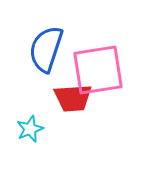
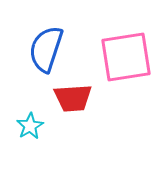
pink square: moved 28 px right, 13 px up
cyan star: moved 3 px up; rotated 8 degrees counterclockwise
